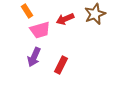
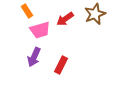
red arrow: rotated 12 degrees counterclockwise
